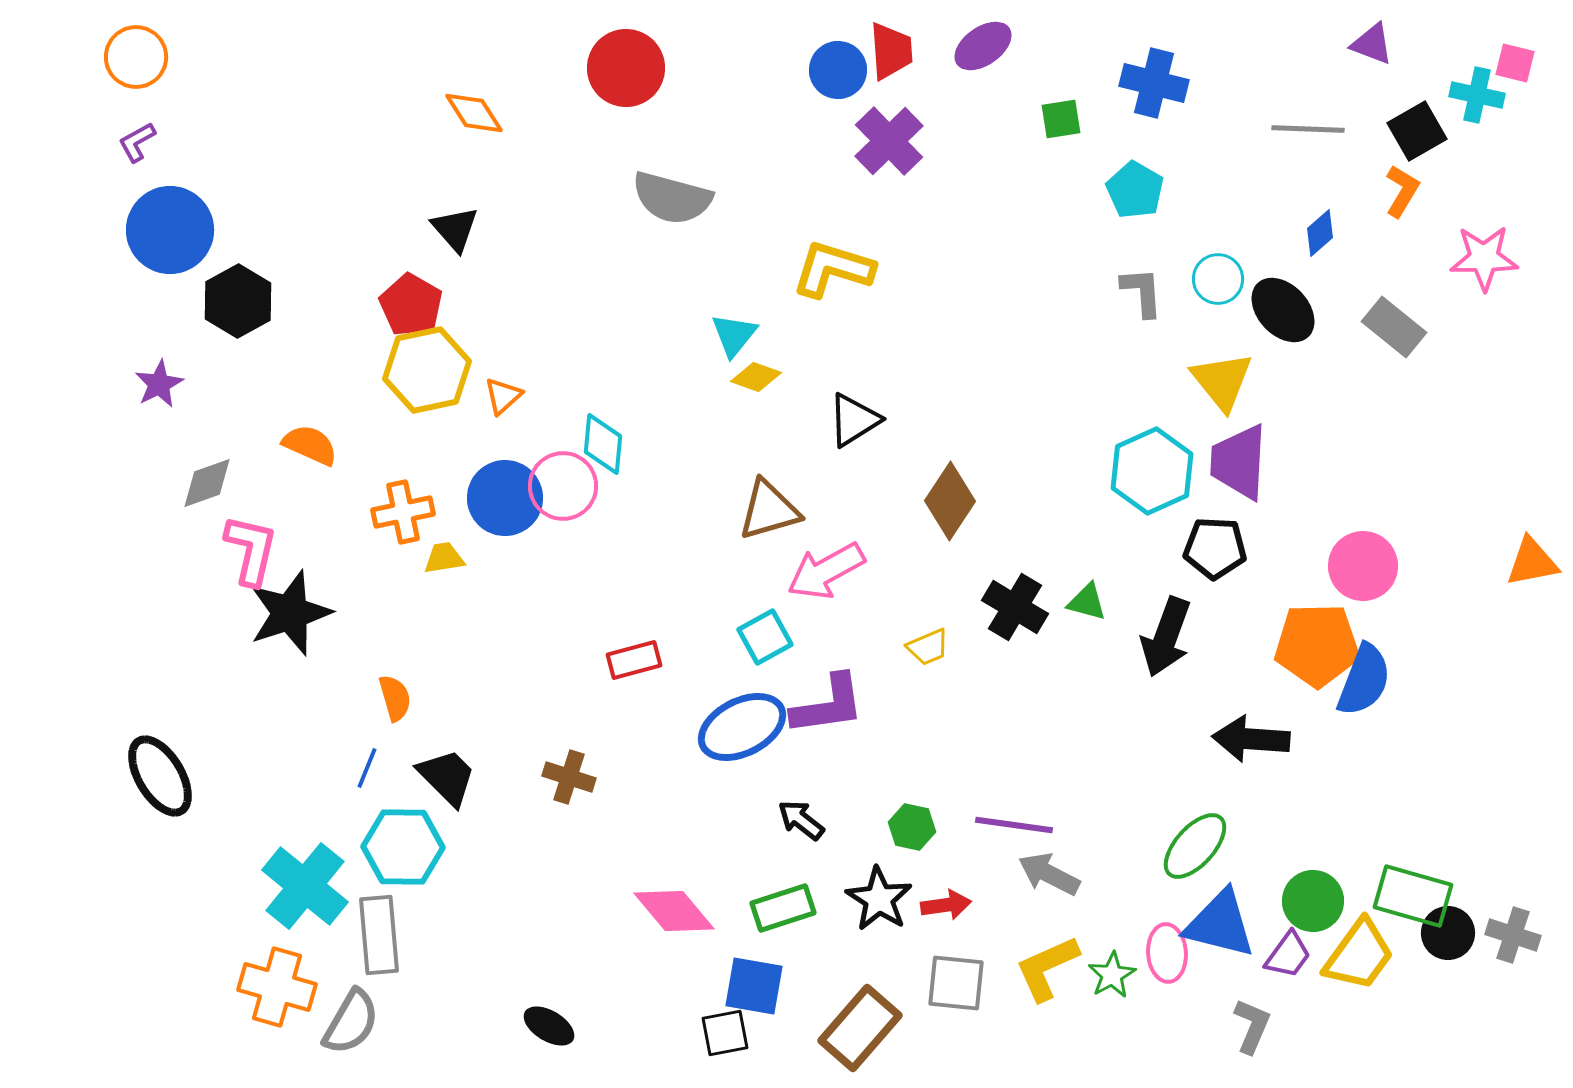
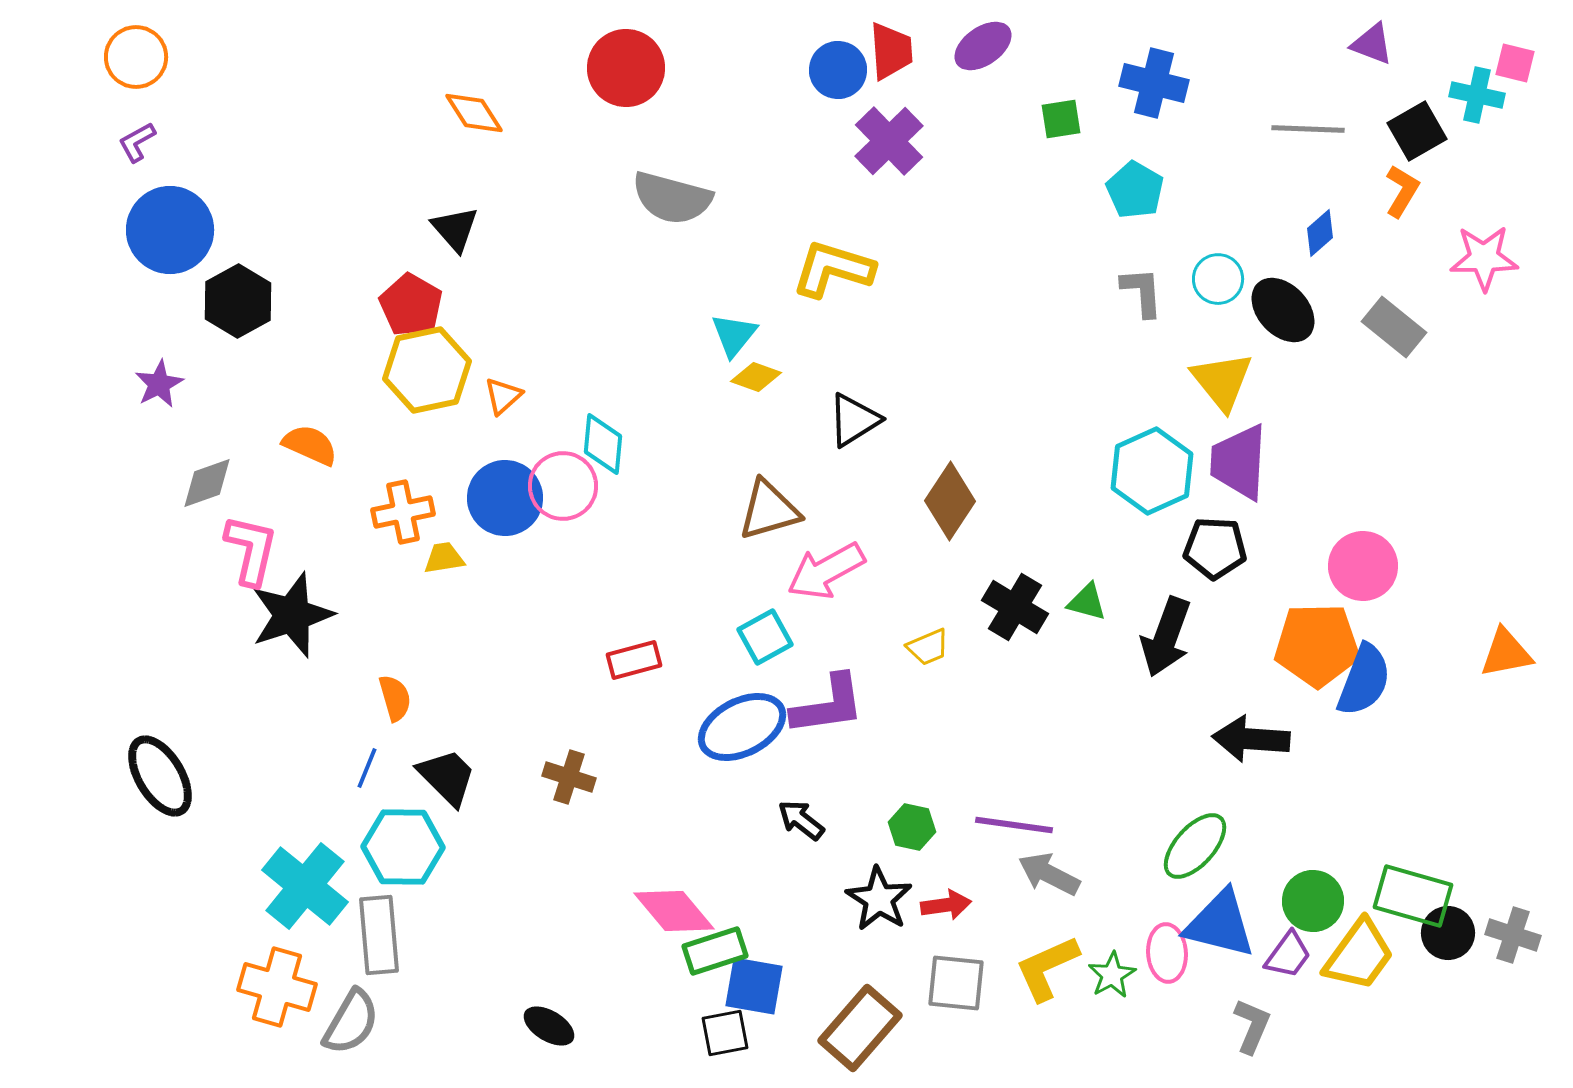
orange triangle at (1532, 562): moved 26 px left, 91 px down
black star at (290, 613): moved 2 px right, 2 px down
green rectangle at (783, 908): moved 68 px left, 43 px down
